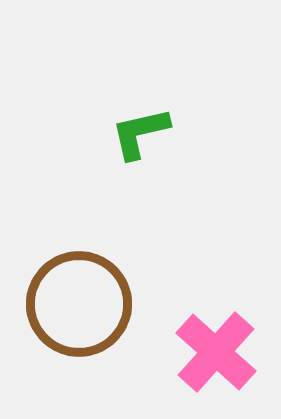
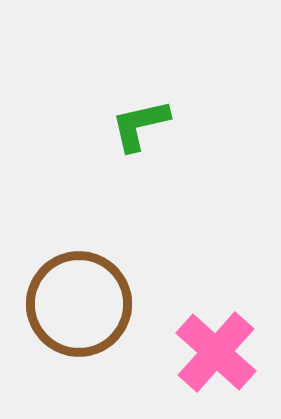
green L-shape: moved 8 px up
